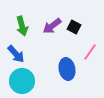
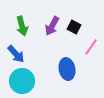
purple arrow: rotated 24 degrees counterclockwise
pink line: moved 1 px right, 5 px up
